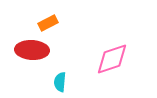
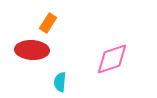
orange rectangle: rotated 30 degrees counterclockwise
